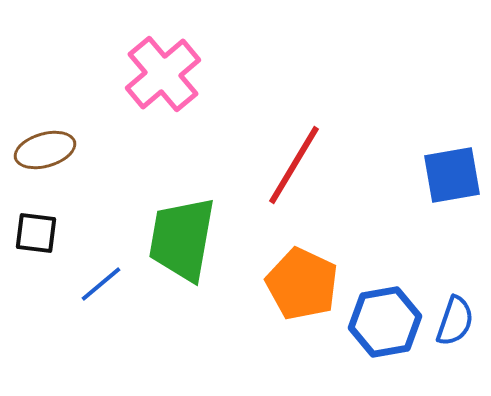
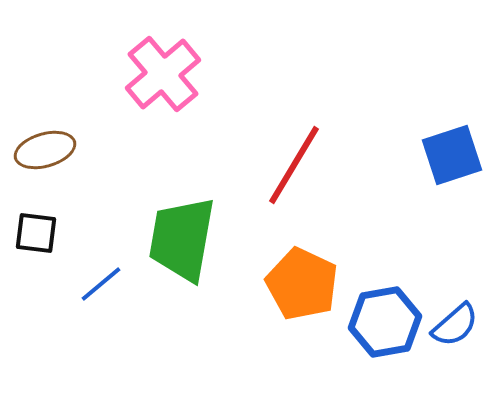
blue square: moved 20 px up; rotated 8 degrees counterclockwise
blue semicircle: moved 4 px down; rotated 30 degrees clockwise
